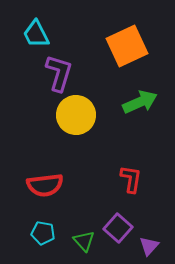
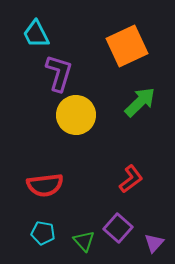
green arrow: rotated 20 degrees counterclockwise
red L-shape: rotated 44 degrees clockwise
purple triangle: moved 5 px right, 3 px up
